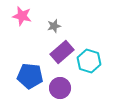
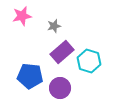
pink star: rotated 24 degrees counterclockwise
